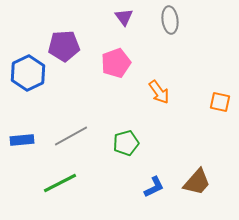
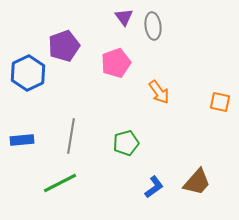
gray ellipse: moved 17 px left, 6 px down
purple pentagon: rotated 16 degrees counterclockwise
gray line: rotated 52 degrees counterclockwise
blue L-shape: rotated 10 degrees counterclockwise
